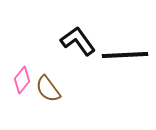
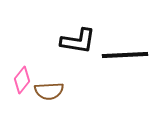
black L-shape: rotated 135 degrees clockwise
brown semicircle: moved 1 px right, 2 px down; rotated 56 degrees counterclockwise
